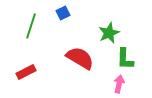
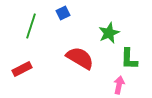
green L-shape: moved 4 px right
red rectangle: moved 4 px left, 3 px up
pink arrow: moved 1 px down
